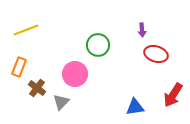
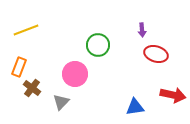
brown cross: moved 5 px left
red arrow: rotated 110 degrees counterclockwise
